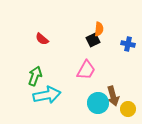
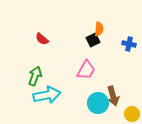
blue cross: moved 1 px right
yellow circle: moved 4 px right, 5 px down
